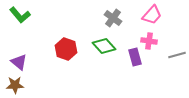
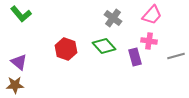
green L-shape: moved 1 px right, 1 px up
gray line: moved 1 px left, 1 px down
